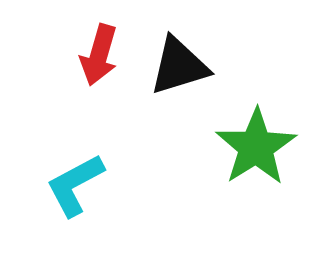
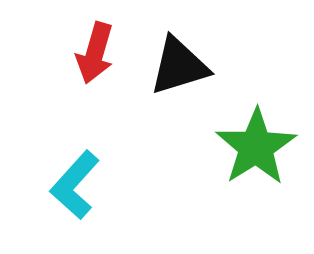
red arrow: moved 4 px left, 2 px up
cyan L-shape: rotated 20 degrees counterclockwise
